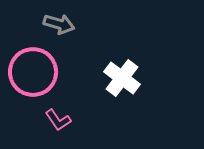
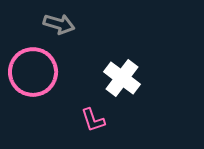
pink L-shape: moved 35 px right; rotated 16 degrees clockwise
